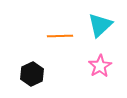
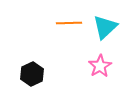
cyan triangle: moved 5 px right, 2 px down
orange line: moved 9 px right, 13 px up
